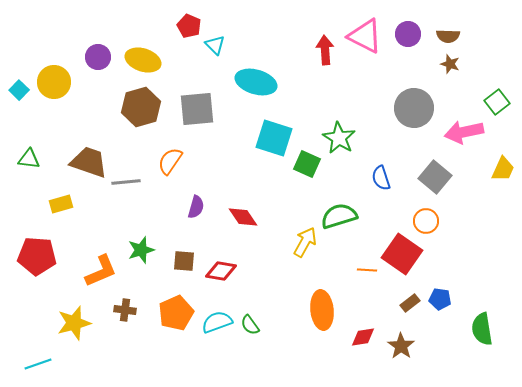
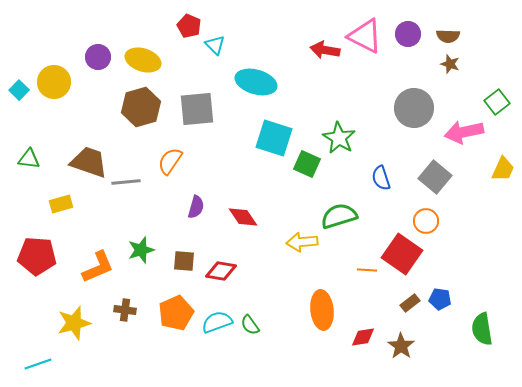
red arrow at (325, 50): rotated 76 degrees counterclockwise
yellow arrow at (305, 242): moved 3 px left; rotated 124 degrees counterclockwise
orange L-shape at (101, 271): moved 3 px left, 4 px up
